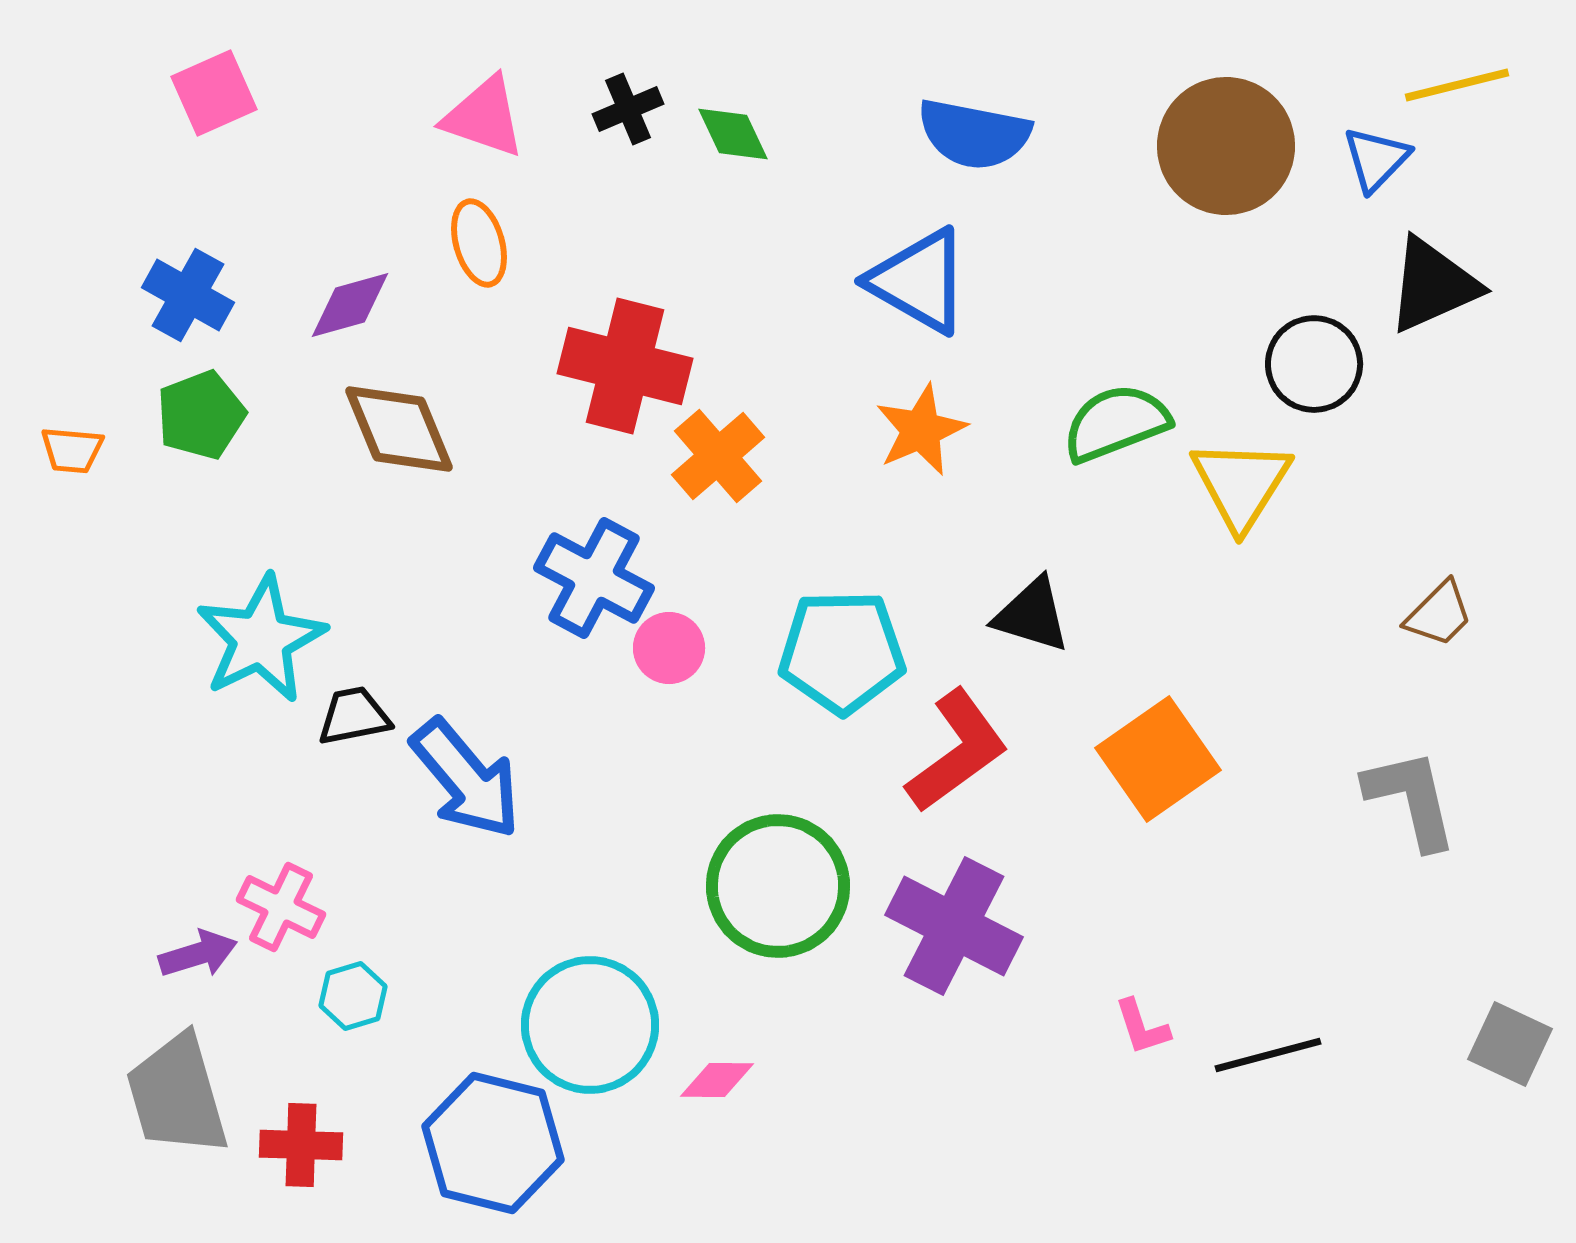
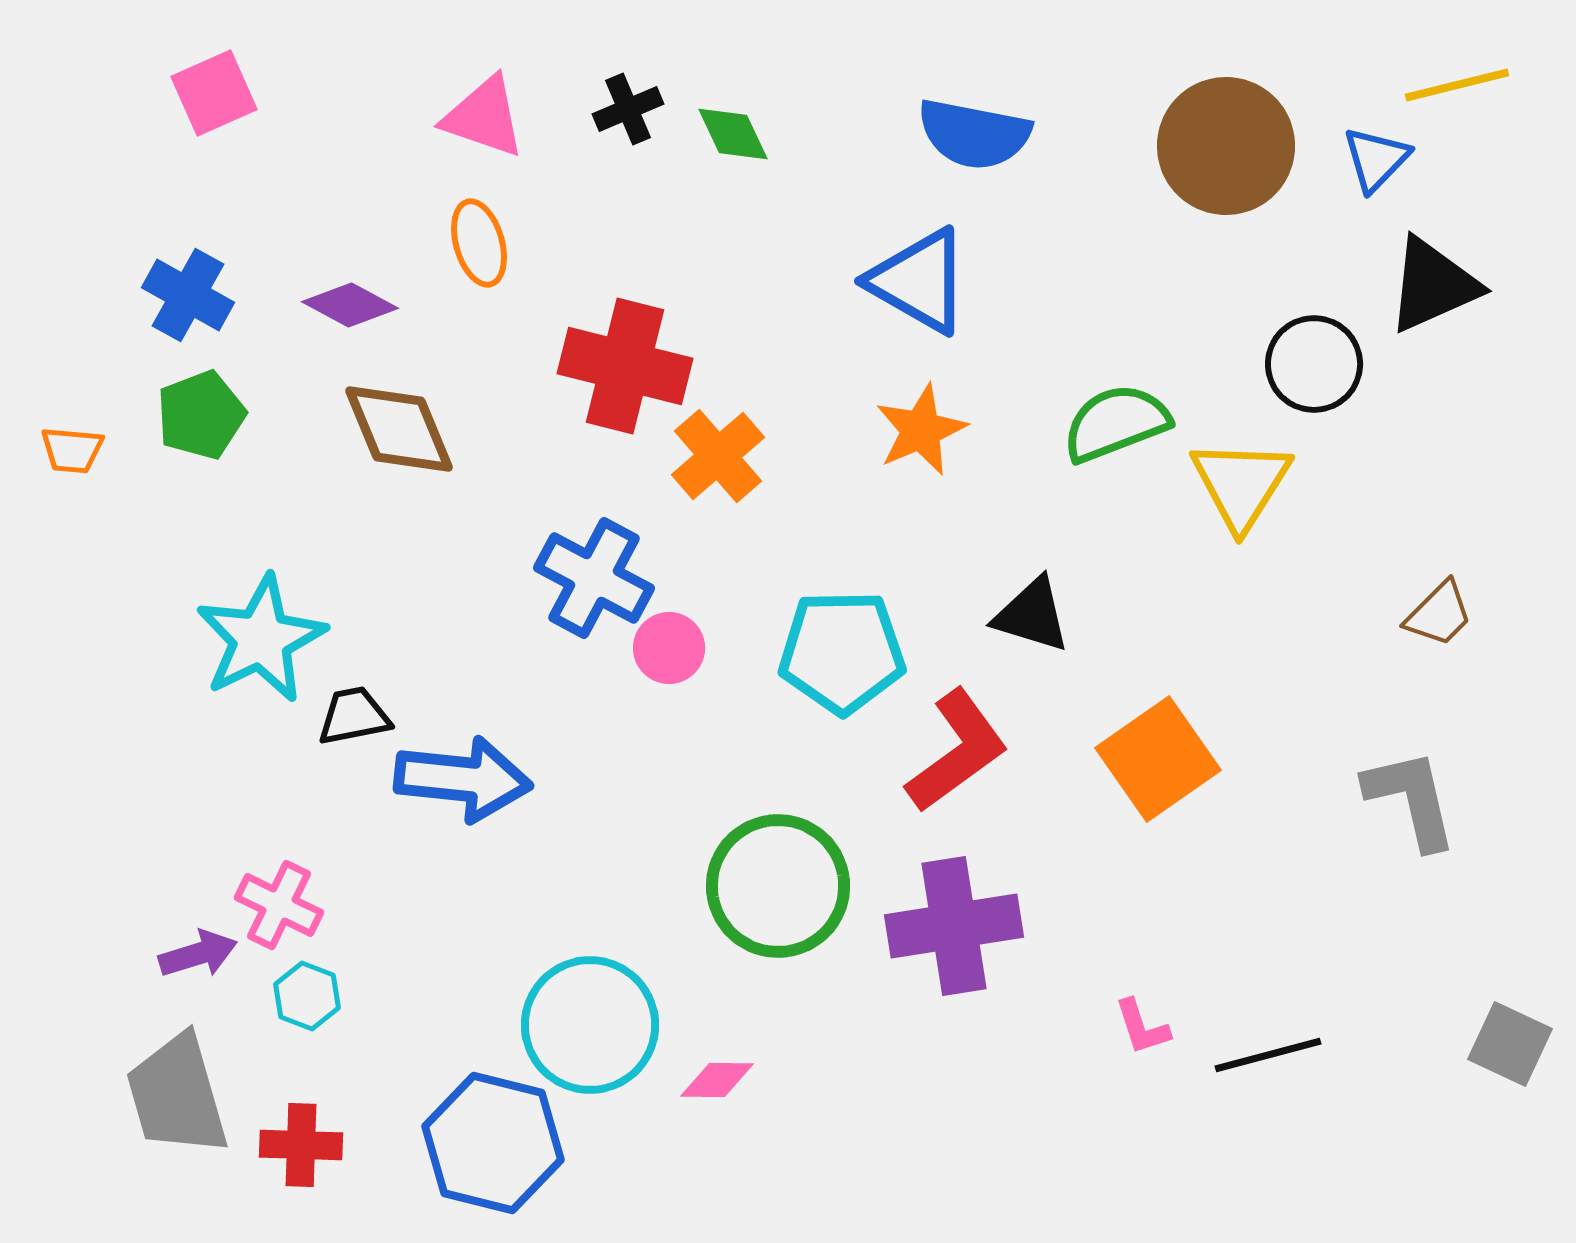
purple diamond at (350, 305): rotated 44 degrees clockwise
blue arrow at (466, 779): moved 3 px left; rotated 44 degrees counterclockwise
pink cross at (281, 907): moved 2 px left, 2 px up
purple cross at (954, 926): rotated 36 degrees counterclockwise
cyan hexagon at (353, 996): moved 46 px left; rotated 22 degrees counterclockwise
